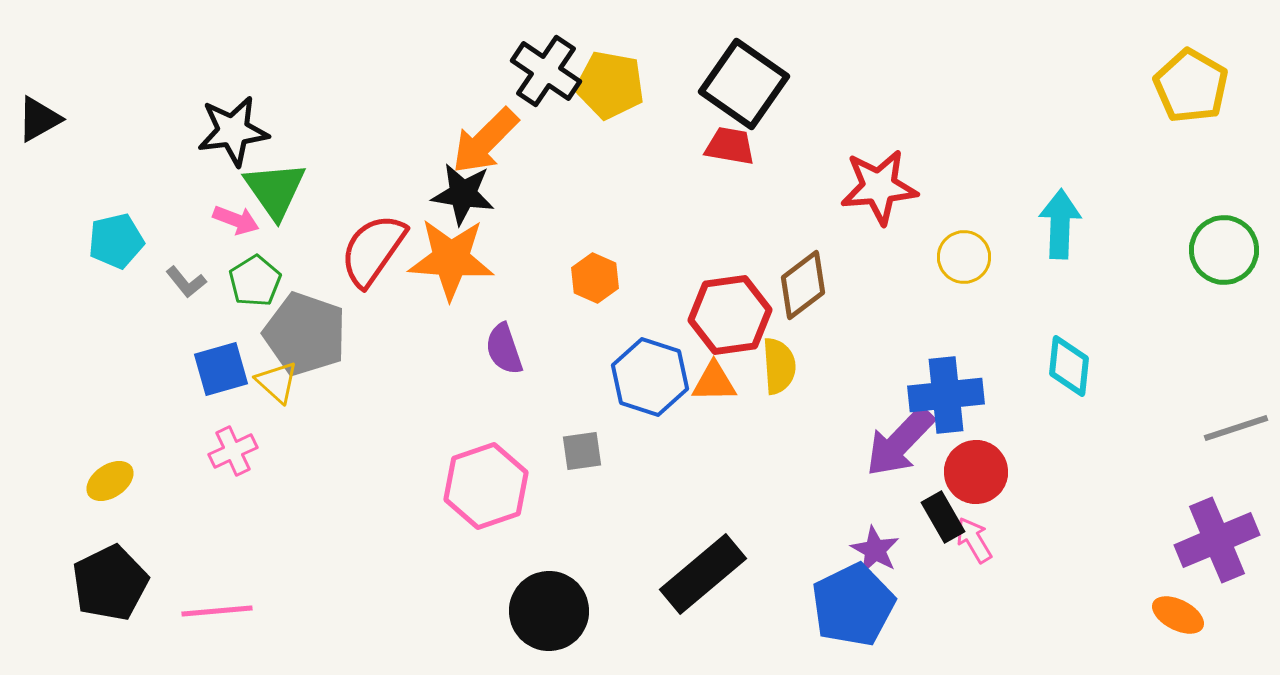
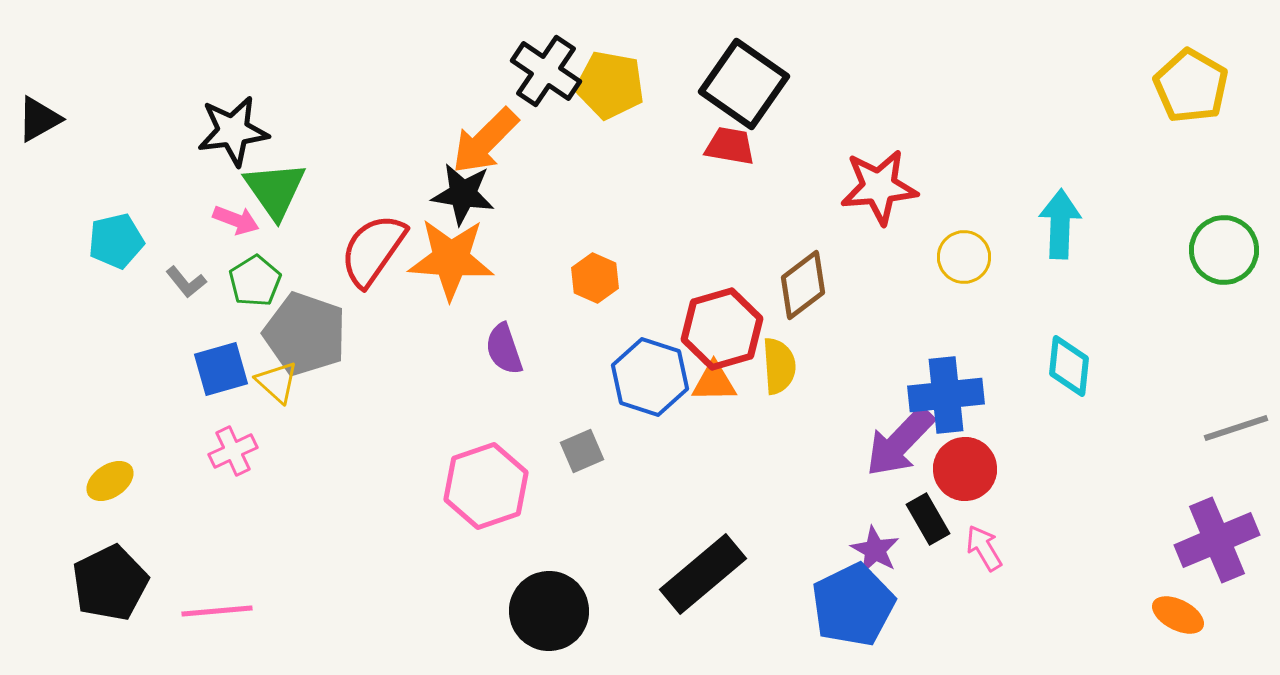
red hexagon at (730, 315): moved 8 px left, 14 px down; rotated 8 degrees counterclockwise
gray square at (582, 451): rotated 15 degrees counterclockwise
red circle at (976, 472): moved 11 px left, 3 px up
black rectangle at (943, 517): moved 15 px left, 2 px down
pink arrow at (974, 540): moved 10 px right, 8 px down
